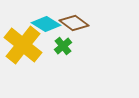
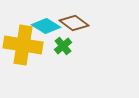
cyan diamond: moved 2 px down
yellow cross: rotated 30 degrees counterclockwise
